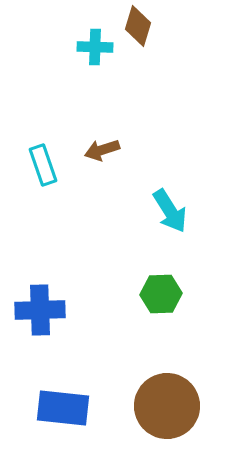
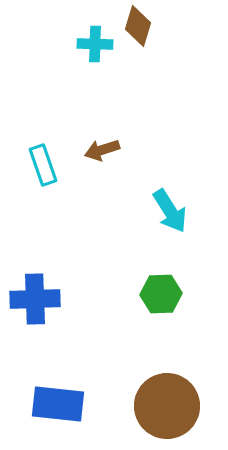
cyan cross: moved 3 px up
blue cross: moved 5 px left, 11 px up
blue rectangle: moved 5 px left, 4 px up
